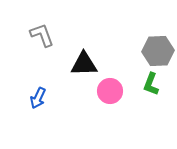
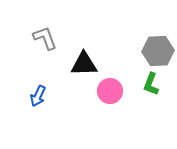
gray L-shape: moved 3 px right, 3 px down
blue arrow: moved 2 px up
